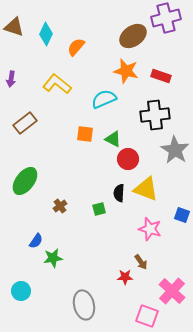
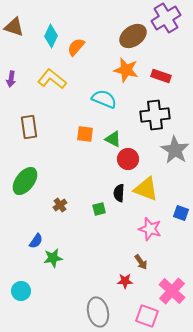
purple cross: rotated 16 degrees counterclockwise
cyan diamond: moved 5 px right, 2 px down
orange star: moved 1 px up
yellow L-shape: moved 5 px left, 5 px up
cyan semicircle: rotated 45 degrees clockwise
brown rectangle: moved 4 px right, 4 px down; rotated 60 degrees counterclockwise
brown cross: moved 1 px up
blue square: moved 1 px left, 2 px up
red star: moved 4 px down
gray ellipse: moved 14 px right, 7 px down
